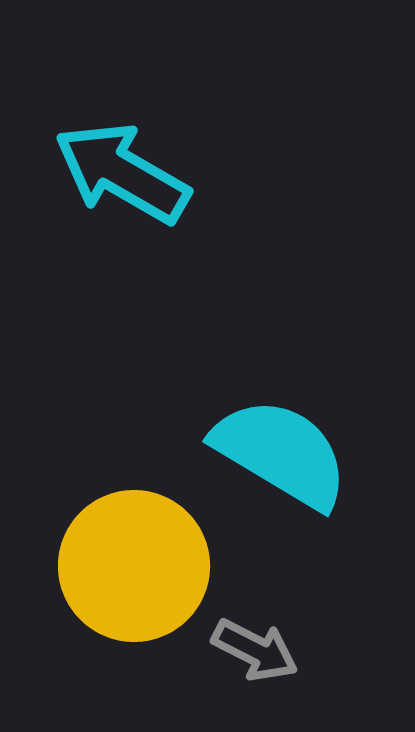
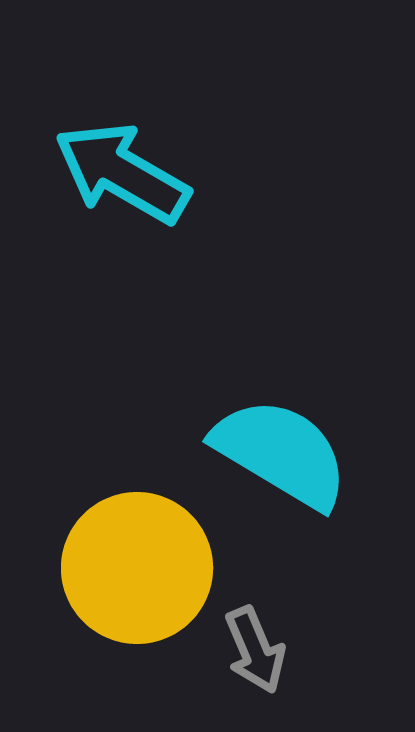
yellow circle: moved 3 px right, 2 px down
gray arrow: rotated 40 degrees clockwise
